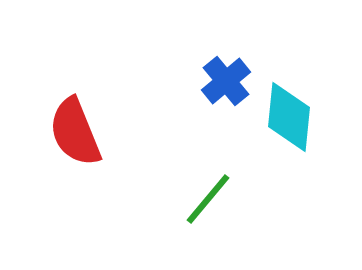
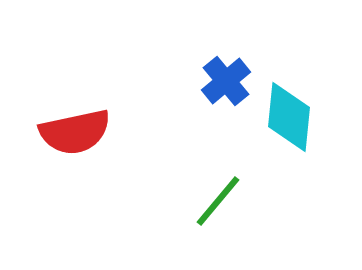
red semicircle: rotated 80 degrees counterclockwise
green line: moved 10 px right, 2 px down
